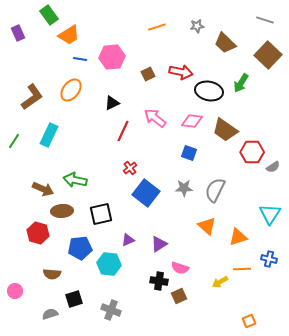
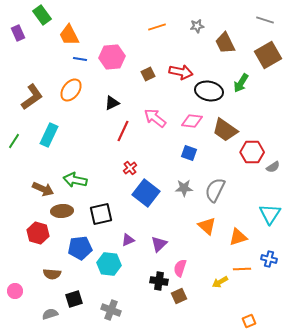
green rectangle at (49, 15): moved 7 px left
orange trapezoid at (69, 35): rotated 95 degrees clockwise
brown trapezoid at (225, 43): rotated 20 degrees clockwise
brown square at (268, 55): rotated 16 degrees clockwise
purple triangle at (159, 244): rotated 12 degrees counterclockwise
pink semicircle at (180, 268): rotated 90 degrees clockwise
